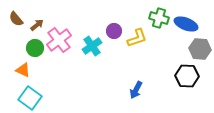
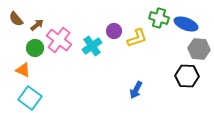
pink cross: rotated 15 degrees counterclockwise
gray hexagon: moved 1 px left
